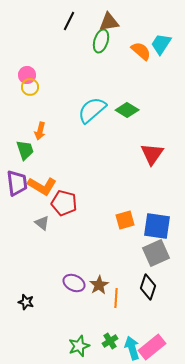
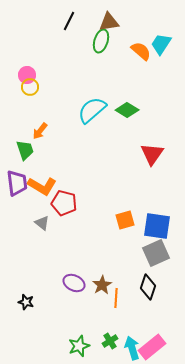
orange arrow: rotated 24 degrees clockwise
brown star: moved 3 px right
